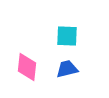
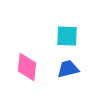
blue trapezoid: moved 1 px right
